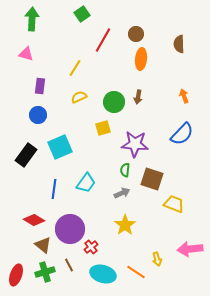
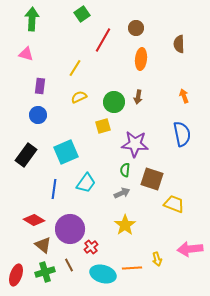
brown circle: moved 6 px up
yellow square: moved 2 px up
blue semicircle: rotated 55 degrees counterclockwise
cyan square: moved 6 px right, 5 px down
orange line: moved 4 px left, 4 px up; rotated 36 degrees counterclockwise
